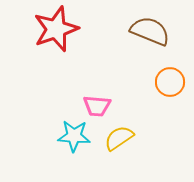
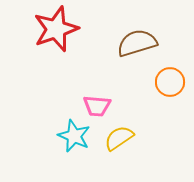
brown semicircle: moved 13 px left, 12 px down; rotated 39 degrees counterclockwise
cyan star: rotated 20 degrees clockwise
